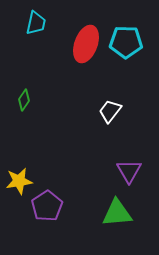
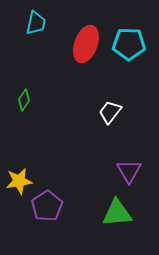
cyan pentagon: moved 3 px right, 2 px down
white trapezoid: moved 1 px down
